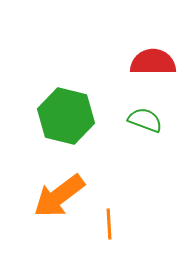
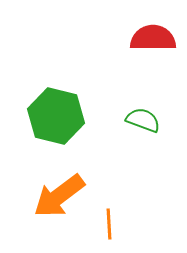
red semicircle: moved 24 px up
green hexagon: moved 10 px left
green semicircle: moved 2 px left
